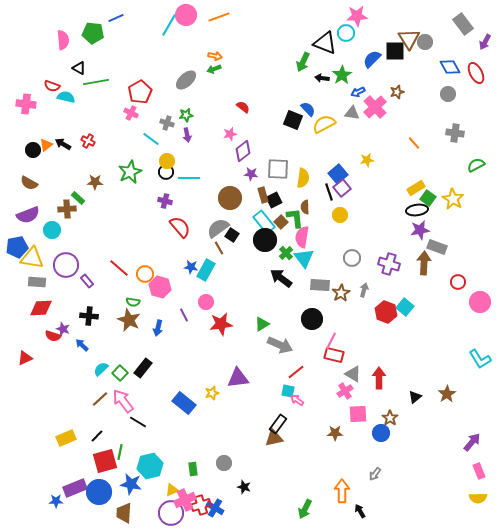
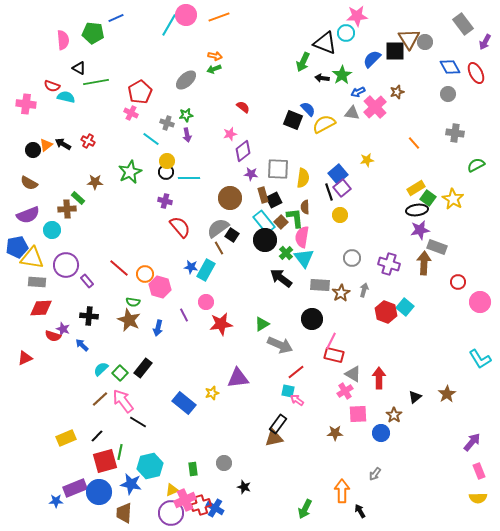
brown star at (390, 418): moved 4 px right, 3 px up
